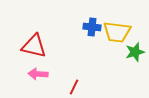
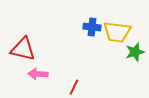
red triangle: moved 11 px left, 3 px down
